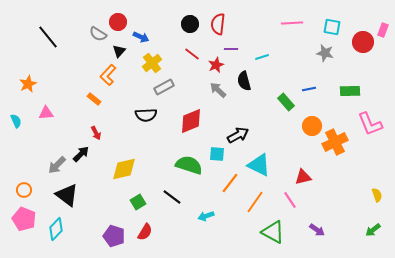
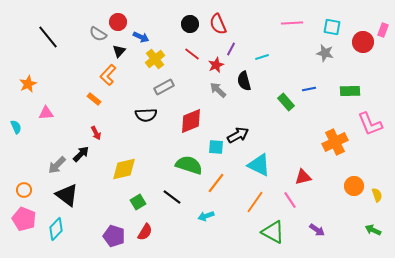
red semicircle at (218, 24): rotated 30 degrees counterclockwise
purple line at (231, 49): rotated 64 degrees counterclockwise
yellow cross at (152, 63): moved 3 px right, 4 px up
cyan semicircle at (16, 121): moved 6 px down
orange circle at (312, 126): moved 42 px right, 60 px down
cyan square at (217, 154): moved 1 px left, 7 px up
orange line at (230, 183): moved 14 px left
green arrow at (373, 230): rotated 63 degrees clockwise
